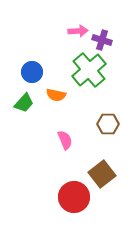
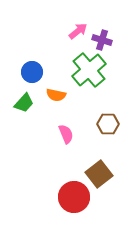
pink arrow: rotated 36 degrees counterclockwise
pink semicircle: moved 1 px right, 6 px up
brown square: moved 3 px left
